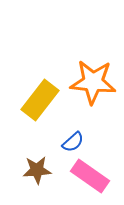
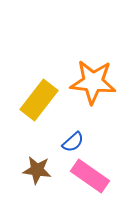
yellow rectangle: moved 1 px left
brown star: rotated 12 degrees clockwise
